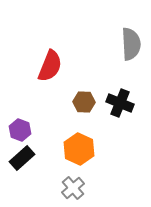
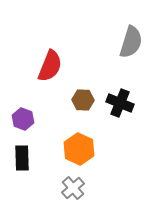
gray semicircle: moved 2 px up; rotated 20 degrees clockwise
brown hexagon: moved 1 px left, 2 px up
purple hexagon: moved 3 px right, 11 px up
black rectangle: rotated 50 degrees counterclockwise
